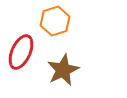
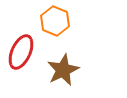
orange hexagon: rotated 20 degrees counterclockwise
